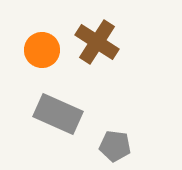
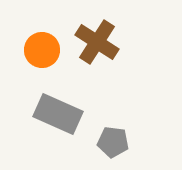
gray pentagon: moved 2 px left, 4 px up
